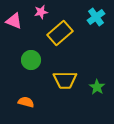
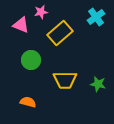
pink triangle: moved 7 px right, 4 px down
green star: moved 1 px right, 3 px up; rotated 21 degrees counterclockwise
orange semicircle: moved 2 px right
